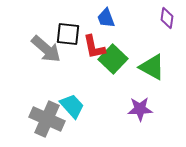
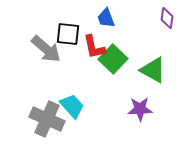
green triangle: moved 1 px right, 3 px down
